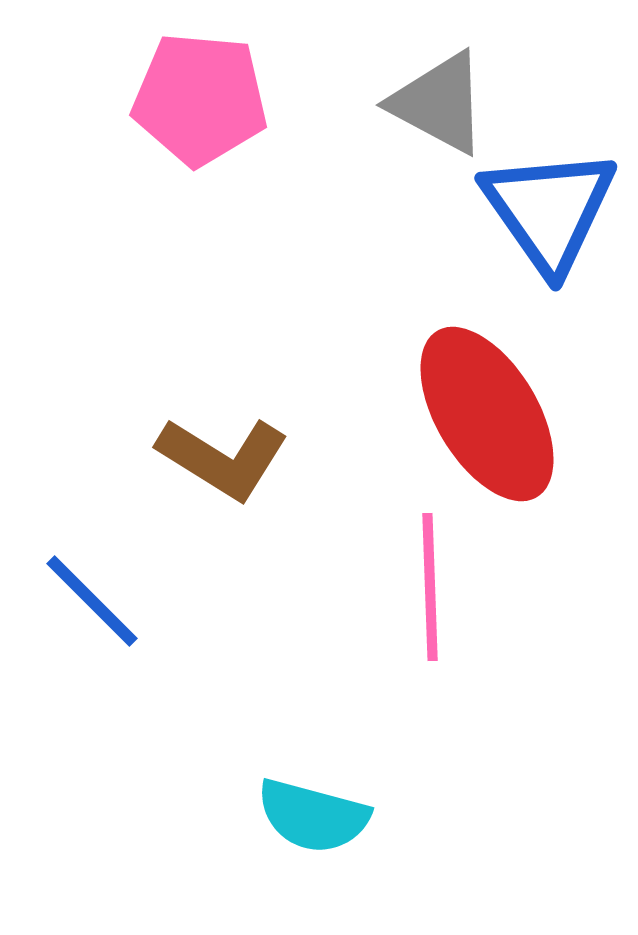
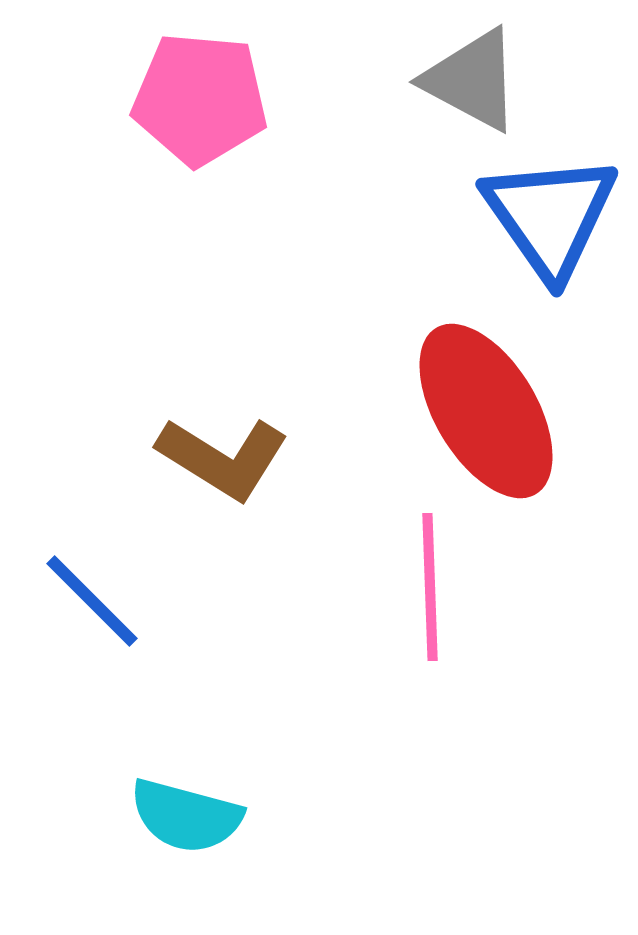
gray triangle: moved 33 px right, 23 px up
blue triangle: moved 1 px right, 6 px down
red ellipse: moved 1 px left, 3 px up
cyan semicircle: moved 127 px left
